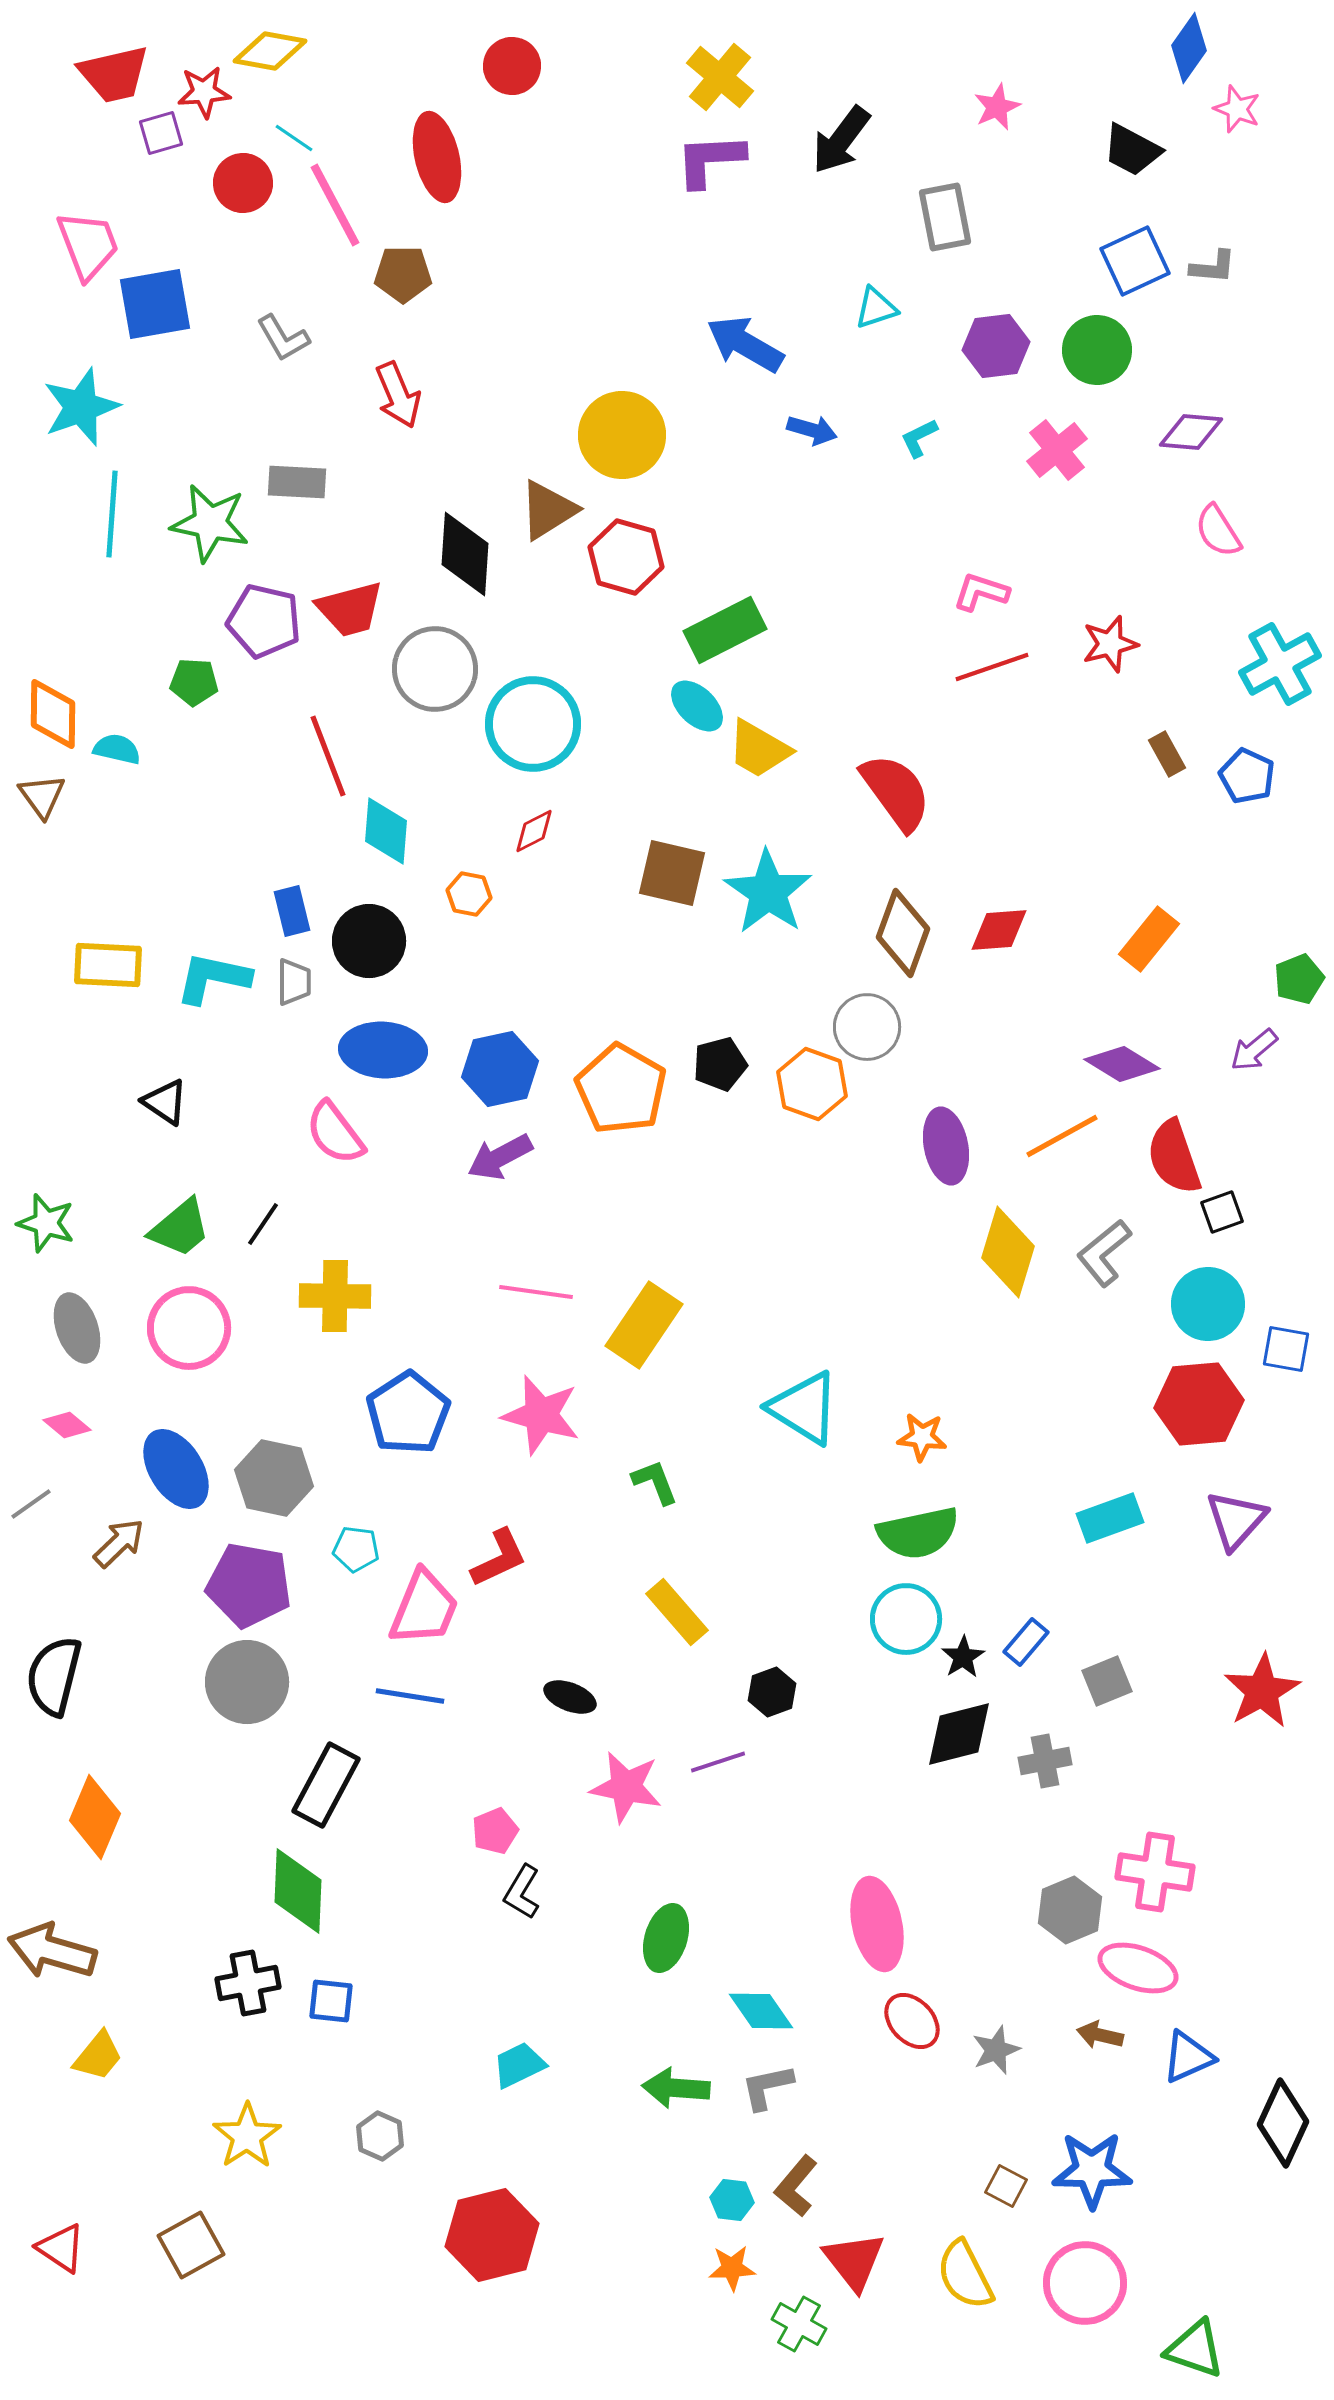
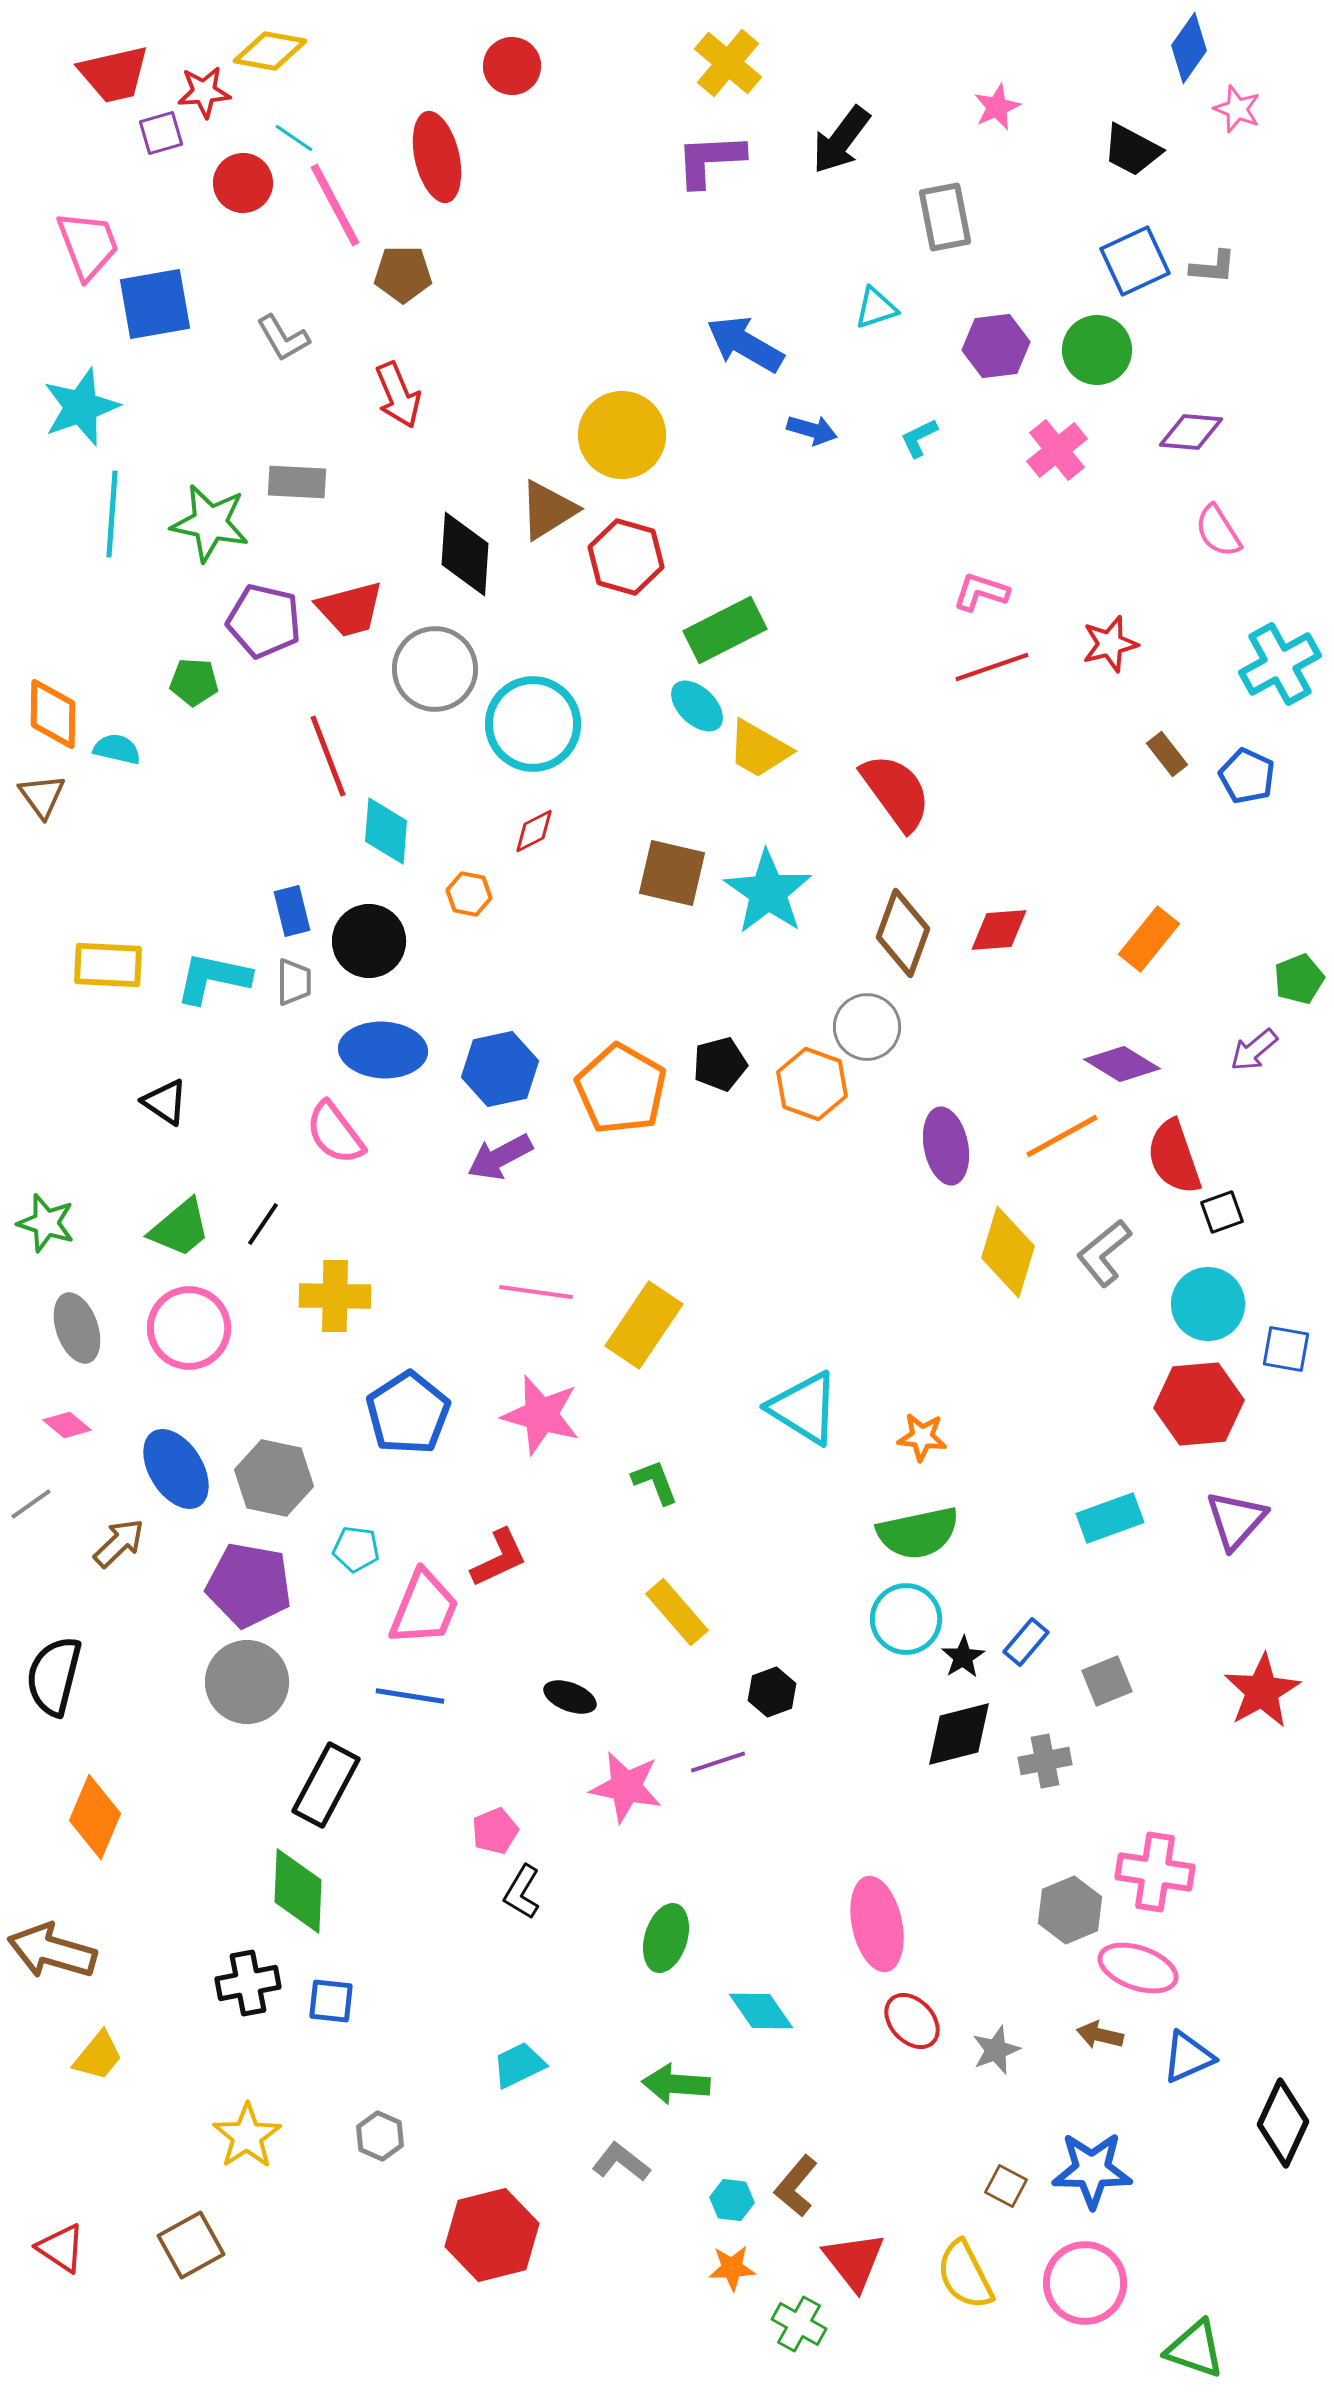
yellow cross at (720, 77): moved 8 px right, 14 px up
brown rectangle at (1167, 754): rotated 9 degrees counterclockwise
gray L-shape at (767, 2087): moved 146 px left, 75 px down; rotated 50 degrees clockwise
green arrow at (676, 2088): moved 4 px up
